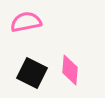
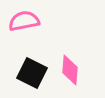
pink semicircle: moved 2 px left, 1 px up
